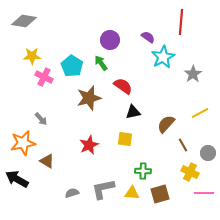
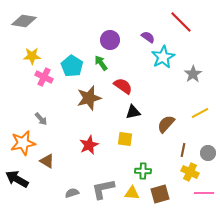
red line: rotated 50 degrees counterclockwise
brown line: moved 5 px down; rotated 40 degrees clockwise
